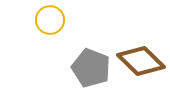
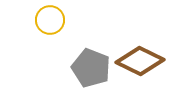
brown diamond: moved 1 px left; rotated 18 degrees counterclockwise
